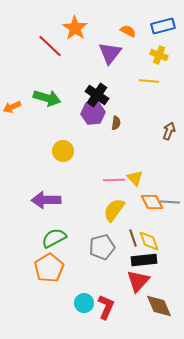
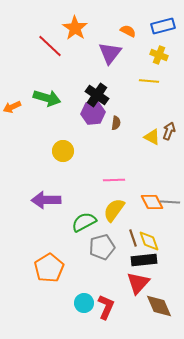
yellow triangle: moved 17 px right, 41 px up; rotated 18 degrees counterclockwise
green semicircle: moved 30 px right, 16 px up
red triangle: moved 2 px down
